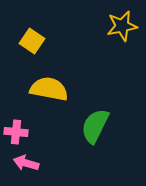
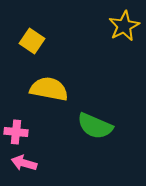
yellow star: moved 2 px right; rotated 16 degrees counterclockwise
green semicircle: rotated 93 degrees counterclockwise
pink arrow: moved 2 px left
